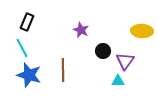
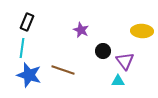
cyan line: rotated 36 degrees clockwise
purple triangle: rotated 12 degrees counterclockwise
brown line: rotated 70 degrees counterclockwise
